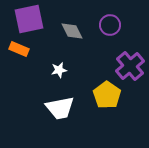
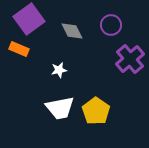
purple square: rotated 24 degrees counterclockwise
purple circle: moved 1 px right
purple cross: moved 7 px up
yellow pentagon: moved 11 px left, 16 px down
